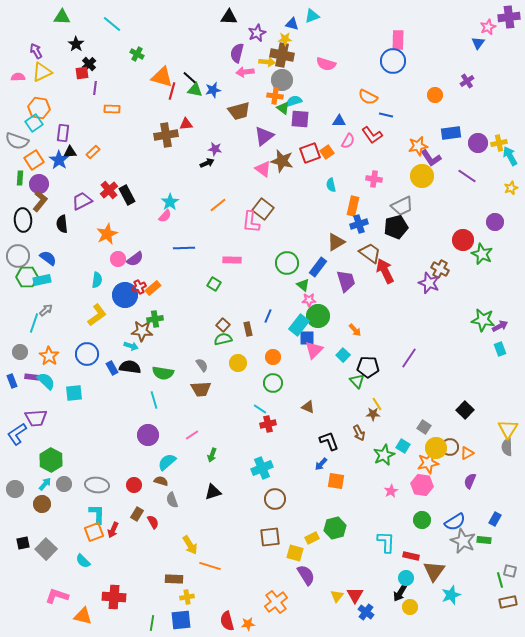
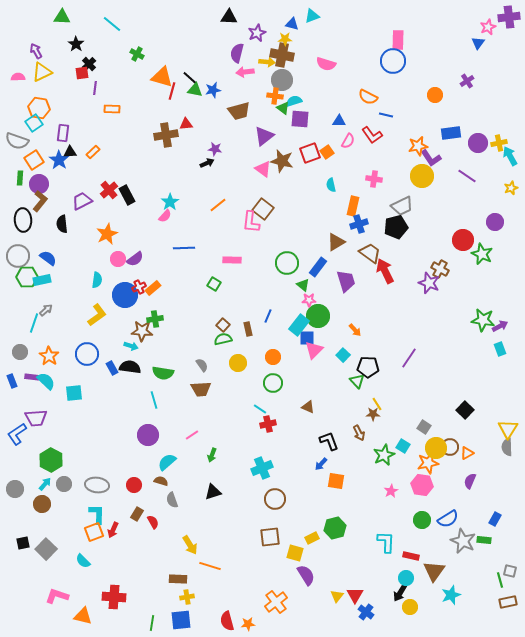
blue semicircle at (455, 522): moved 7 px left, 3 px up
brown rectangle at (174, 579): moved 4 px right
